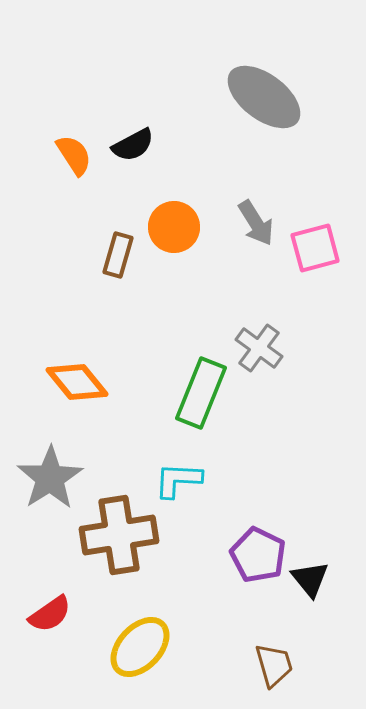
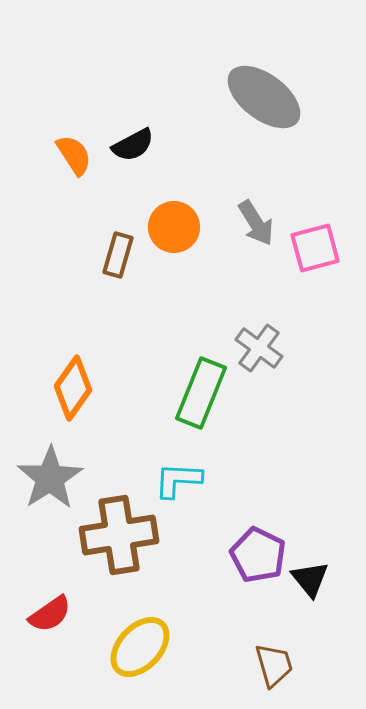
orange diamond: moved 4 px left, 6 px down; rotated 74 degrees clockwise
